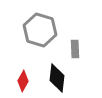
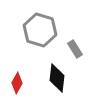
gray rectangle: rotated 30 degrees counterclockwise
red diamond: moved 6 px left, 2 px down
